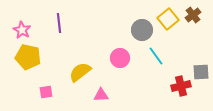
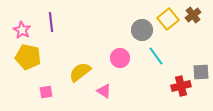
purple line: moved 8 px left, 1 px up
pink triangle: moved 3 px right, 4 px up; rotated 35 degrees clockwise
